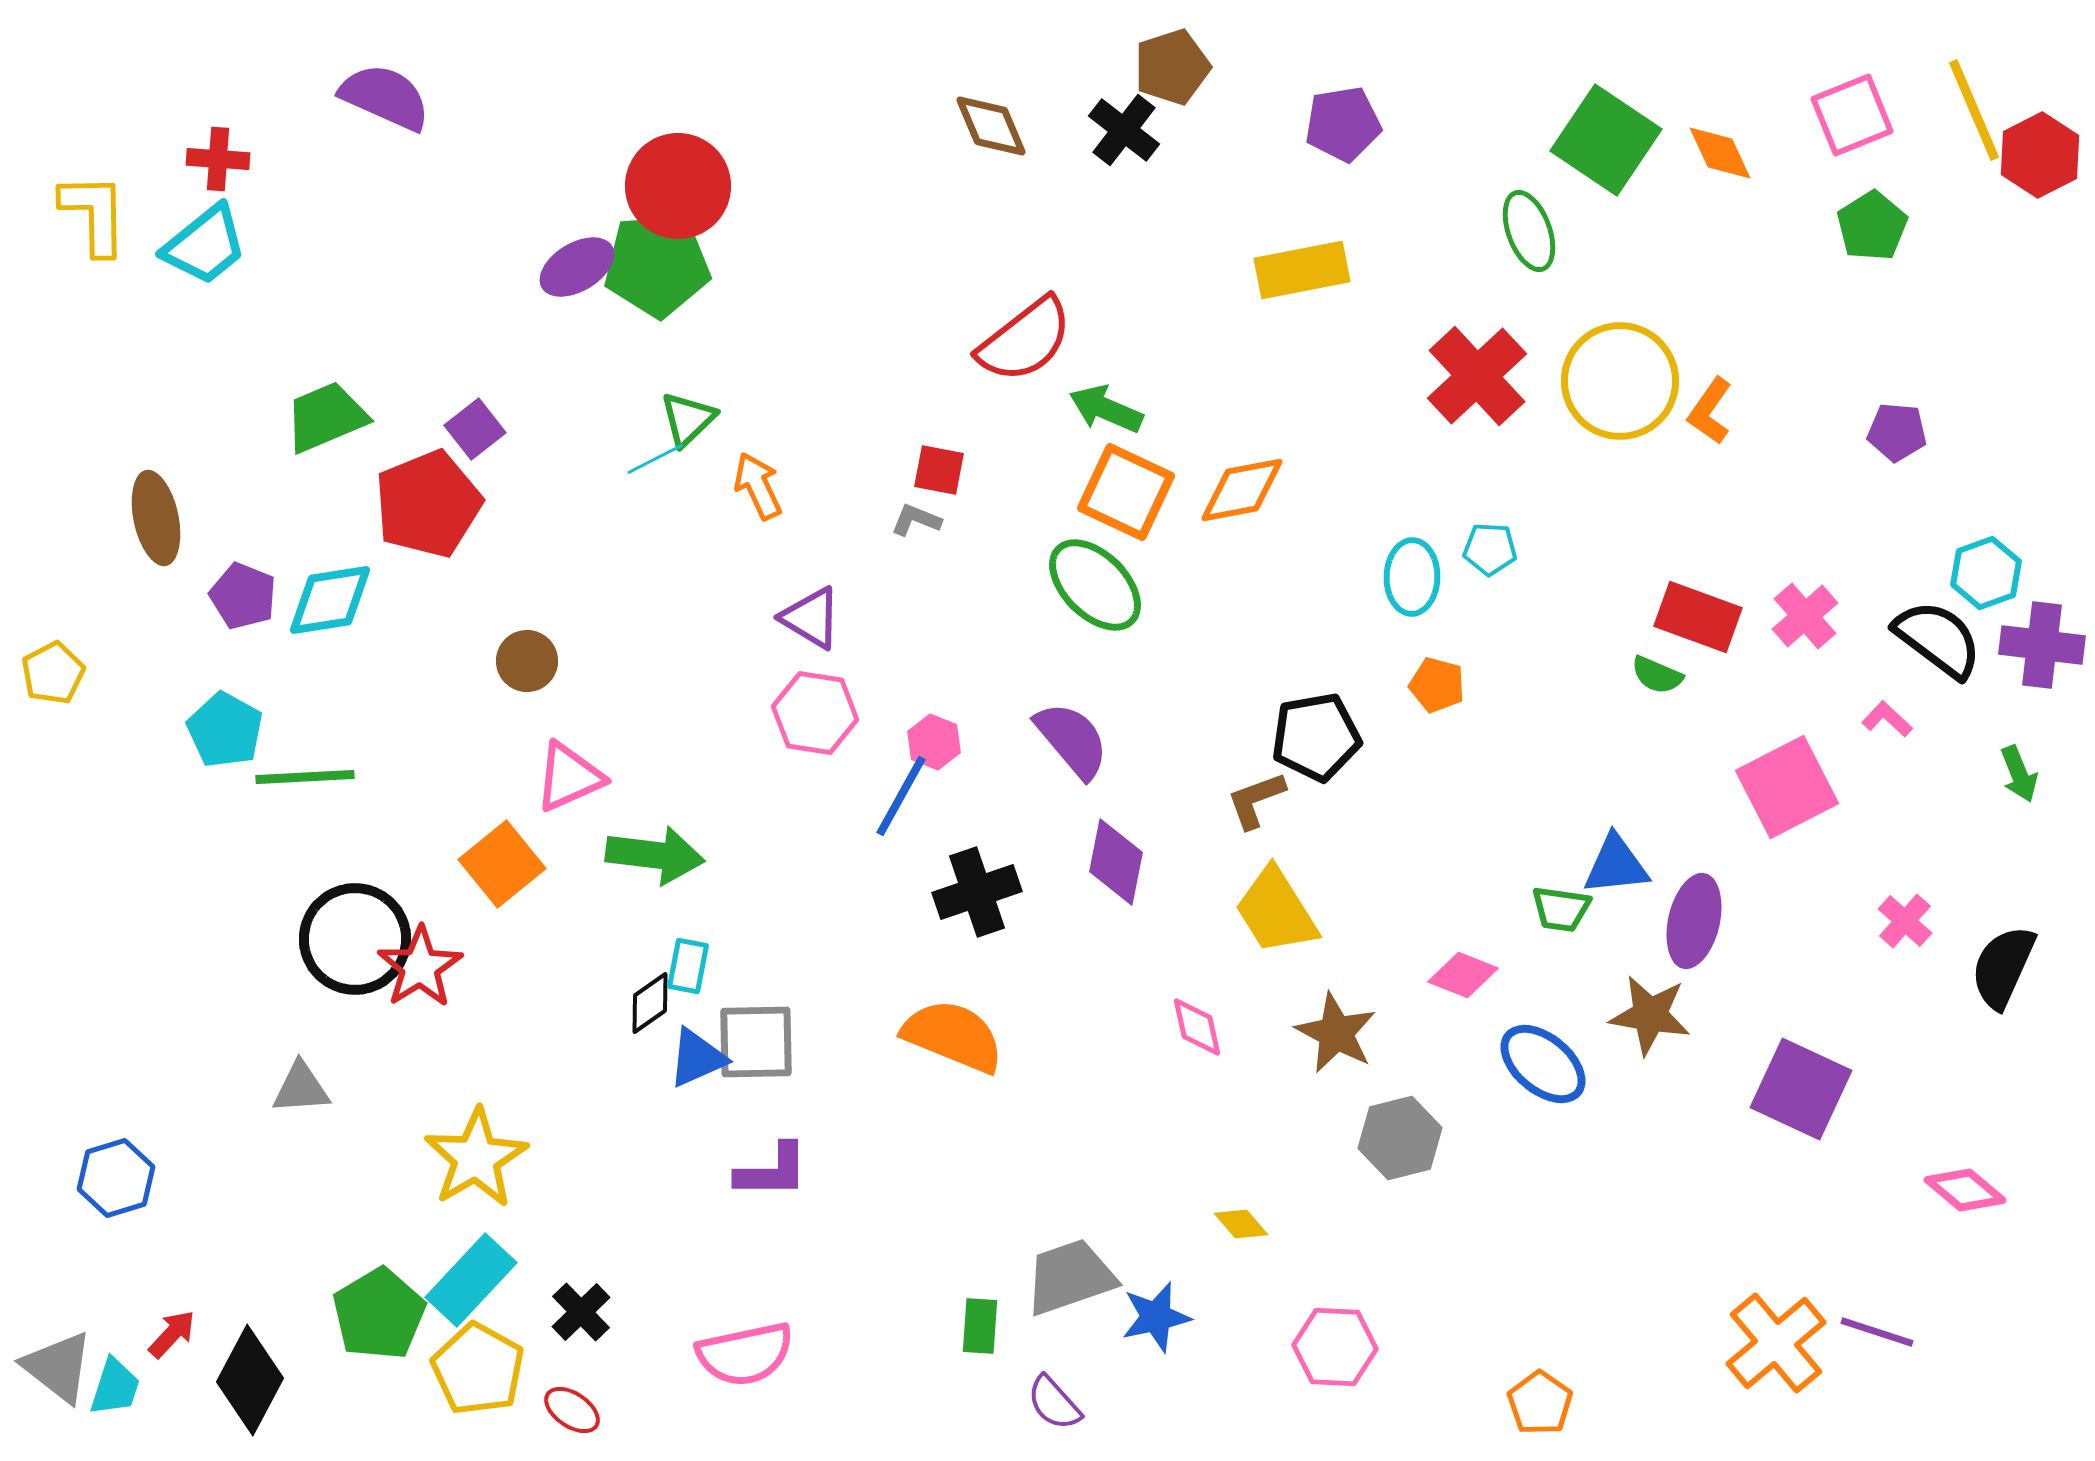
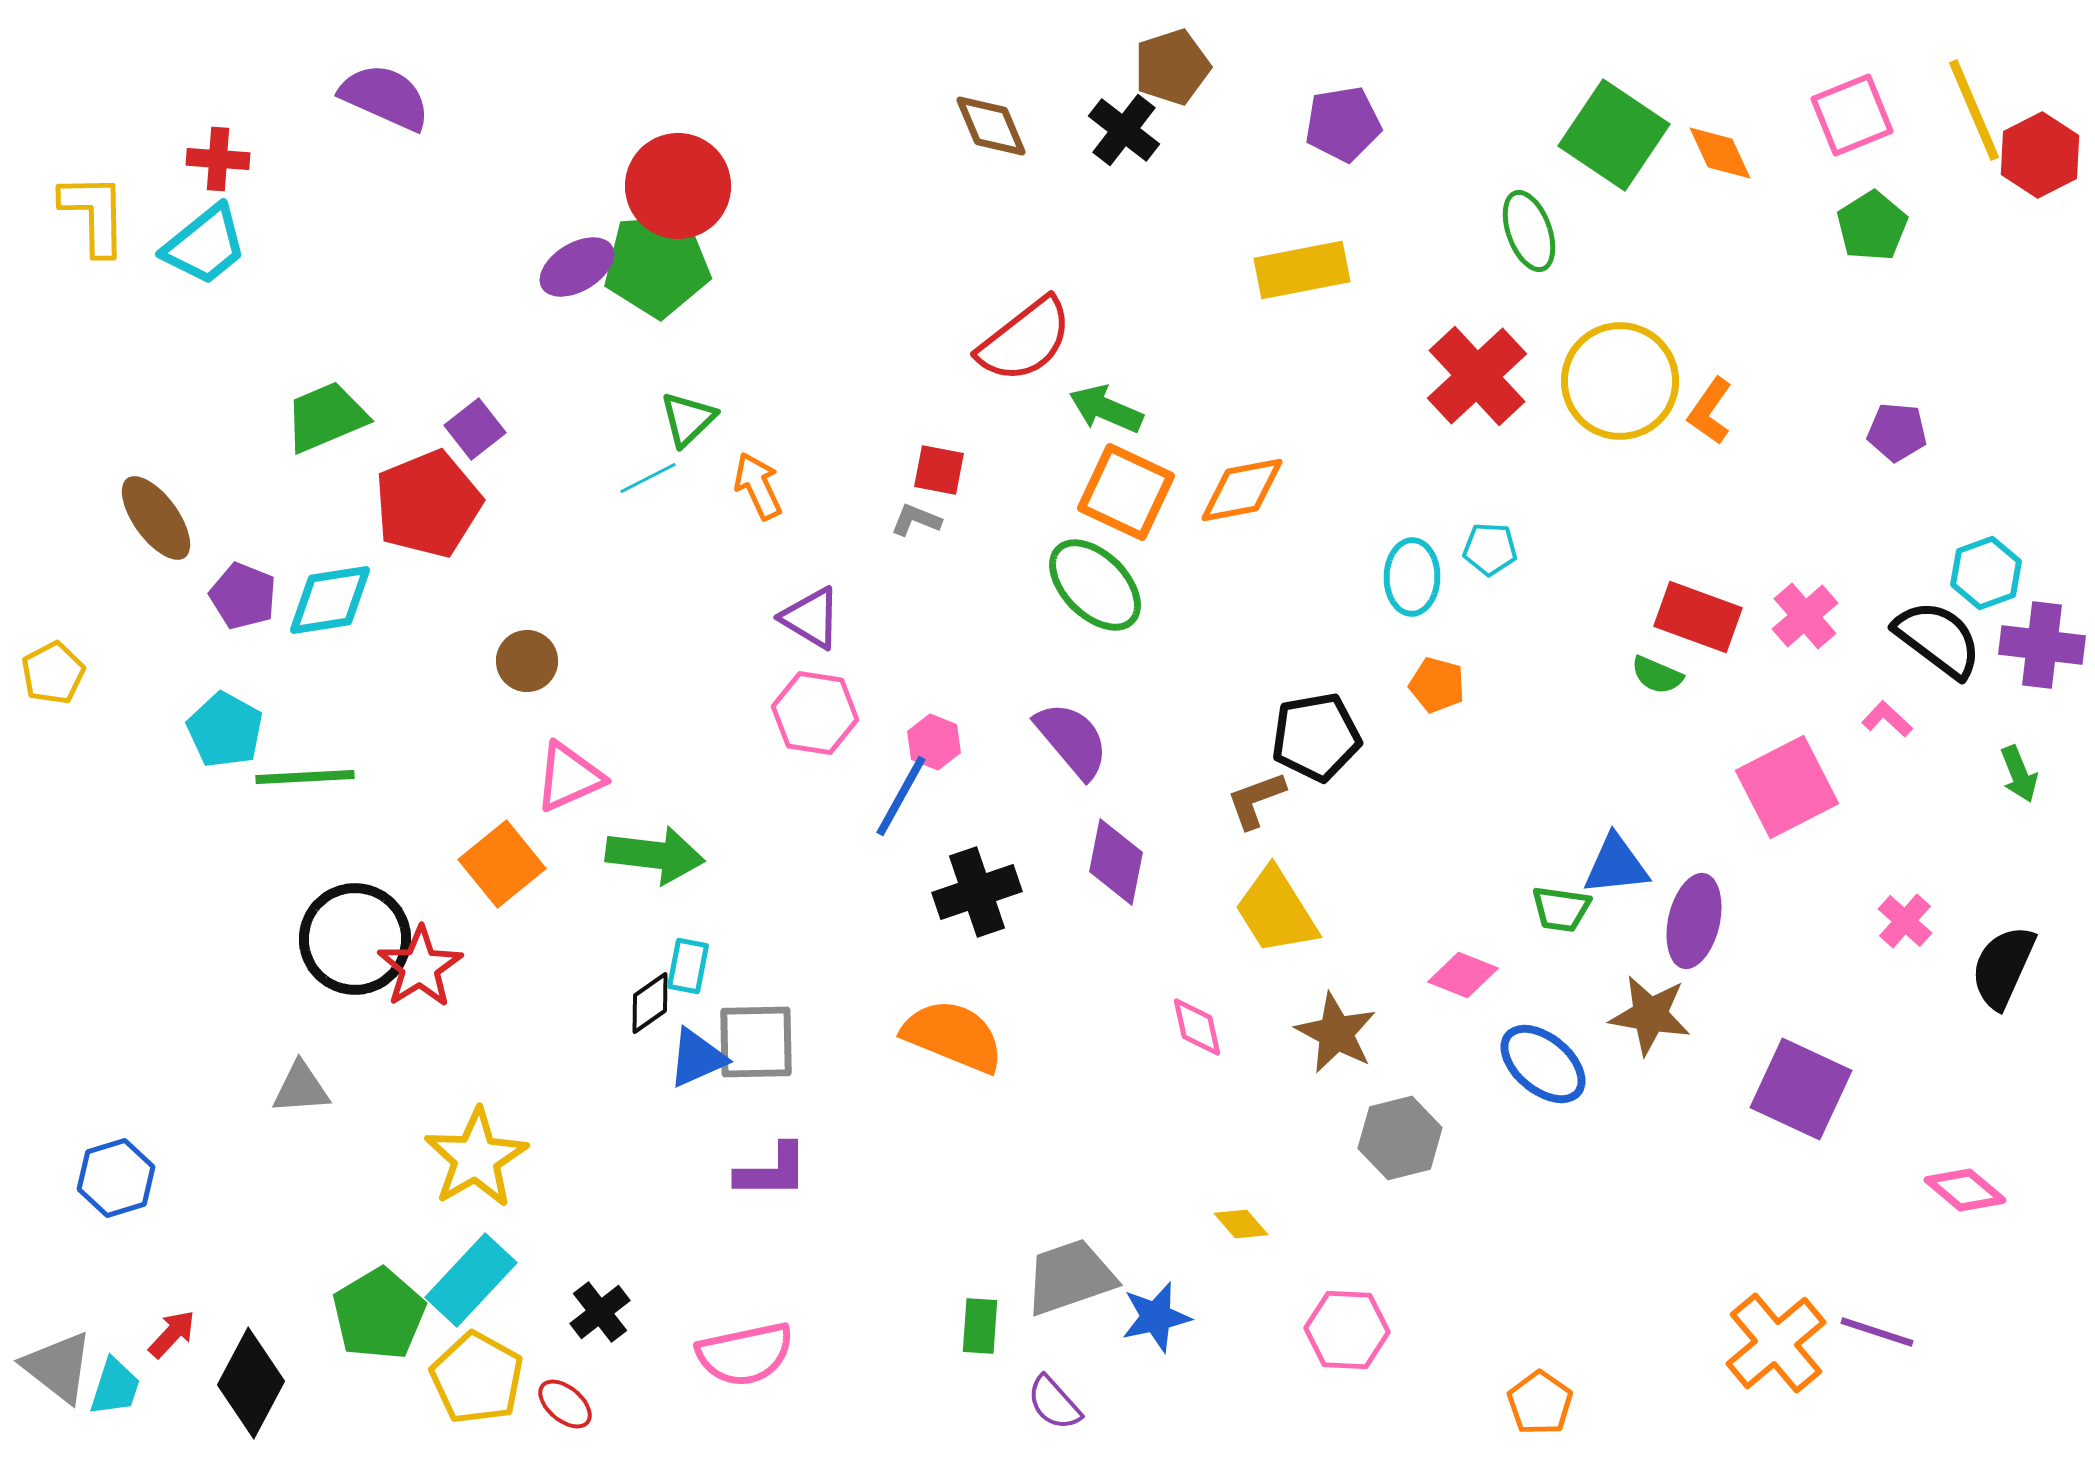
green square at (1606, 140): moved 8 px right, 5 px up
cyan line at (655, 459): moved 7 px left, 19 px down
brown ellipse at (156, 518): rotated 24 degrees counterclockwise
black cross at (581, 1312): moved 19 px right; rotated 6 degrees clockwise
pink hexagon at (1335, 1347): moved 12 px right, 17 px up
yellow pentagon at (478, 1369): moved 1 px left, 9 px down
black diamond at (250, 1380): moved 1 px right, 3 px down
red ellipse at (572, 1410): moved 7 px left, 6 px up; rotated 6 degrees clockwise
